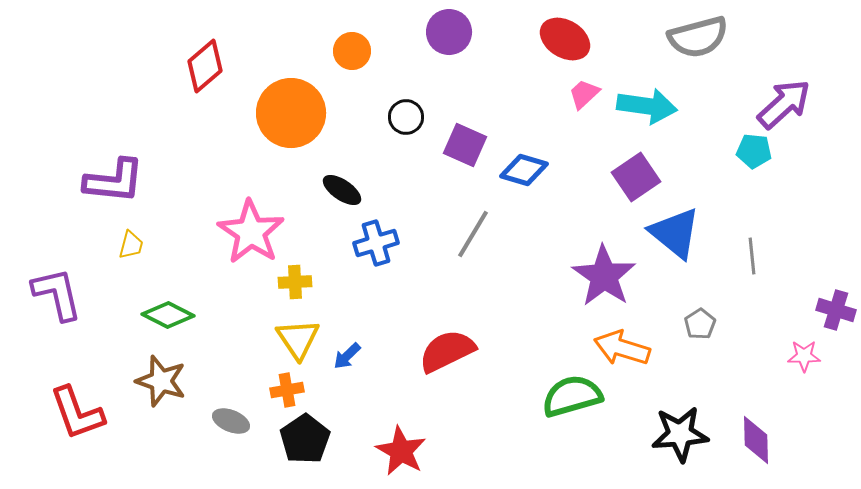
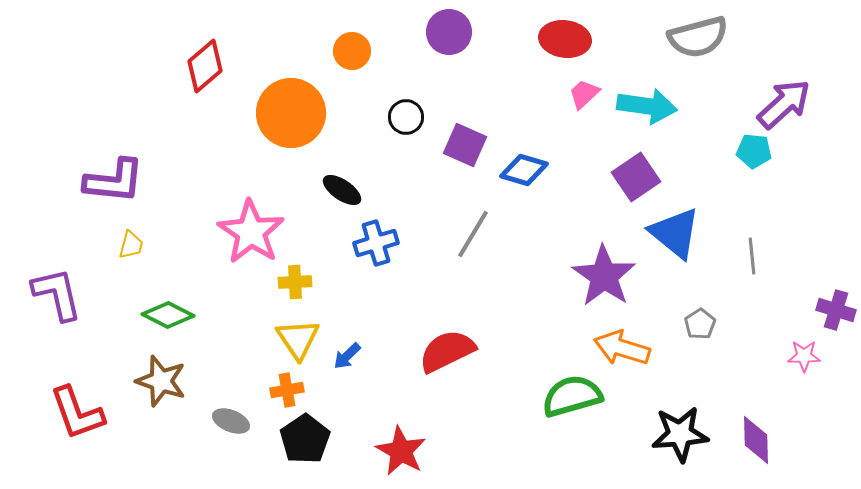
red ellipse at (565, 39): rotated 24 degrees counterclockwise
